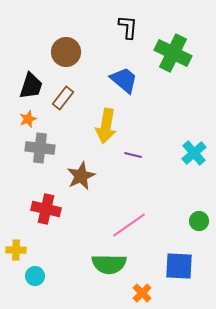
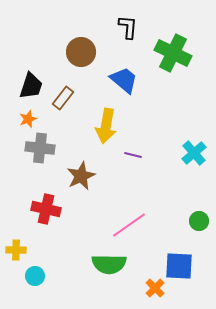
brown circle: moved 15 px right
orange cross: moved 13 px right, 5 px up
